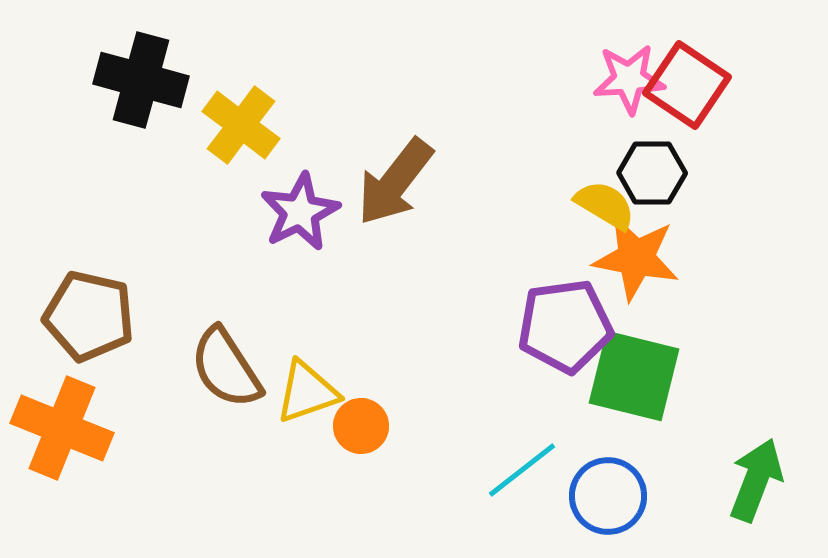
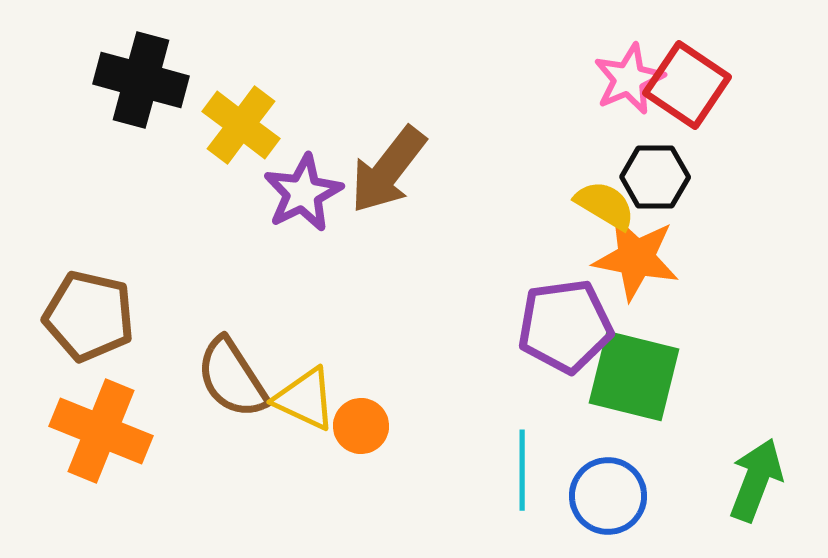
pink star: rotated 20 degrees counterclockwise
black hexagon: moved 3 px right, 4 px down
brown arrow: moved 7 px left, 12 px up
purple star: moved 3 px right, 19 px up
brown semicircle: moved 6 px right, 10 px down
yellow triangle: moved 2 px left, 7 px down; rotated 44 degrees clockwise
orange cross: moved 39 px right, 3 px down
cyan line: rotated 52 degrees counterclockwise
